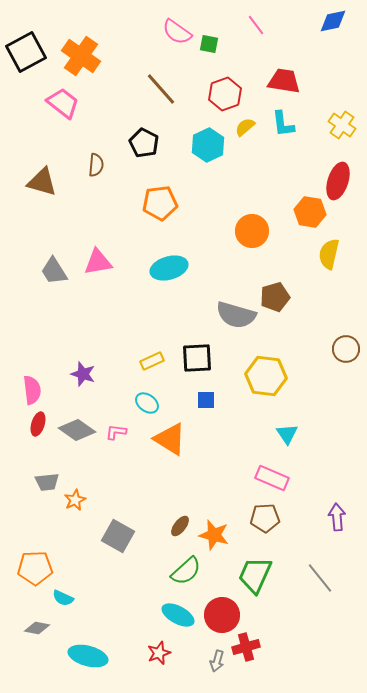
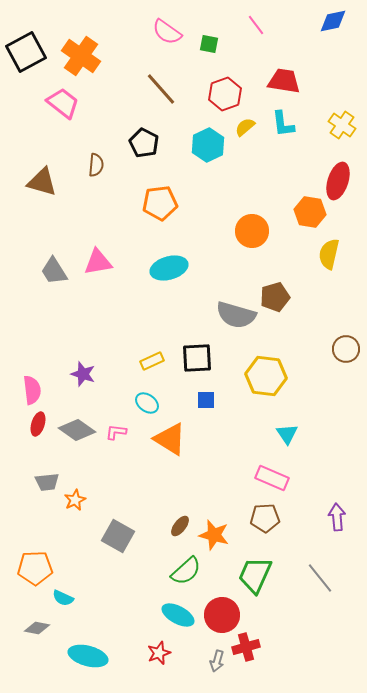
pink semicircle at (177, 32): moved 10 px left
